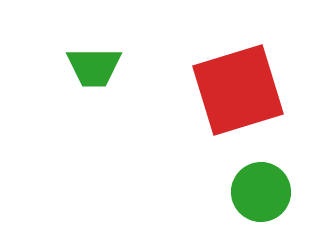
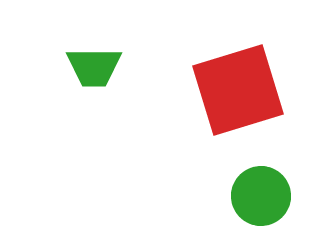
green circle: moved 4 px down
